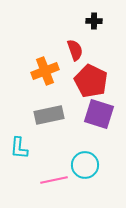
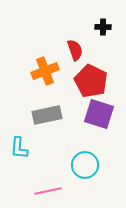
black cross: moved 9 px right, 6 px down
gray rectangle: moved 2 px left
pink line: moved 6 px left, 11 px down
